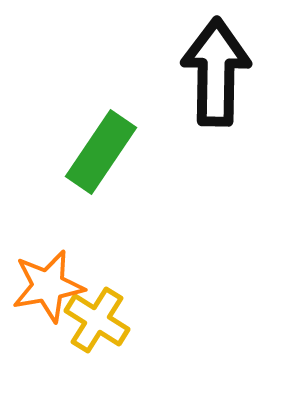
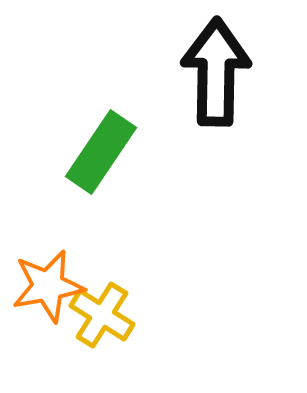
yellow cross: moved 5 px right, 5 px up
